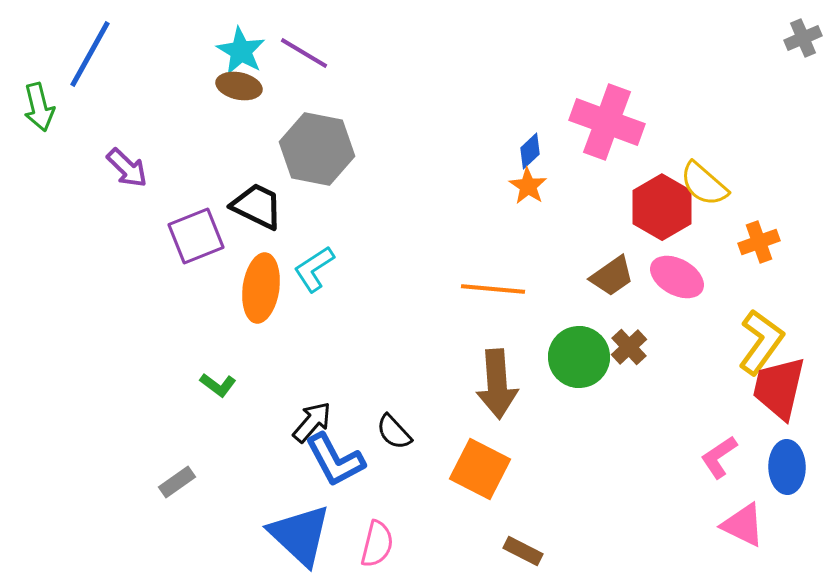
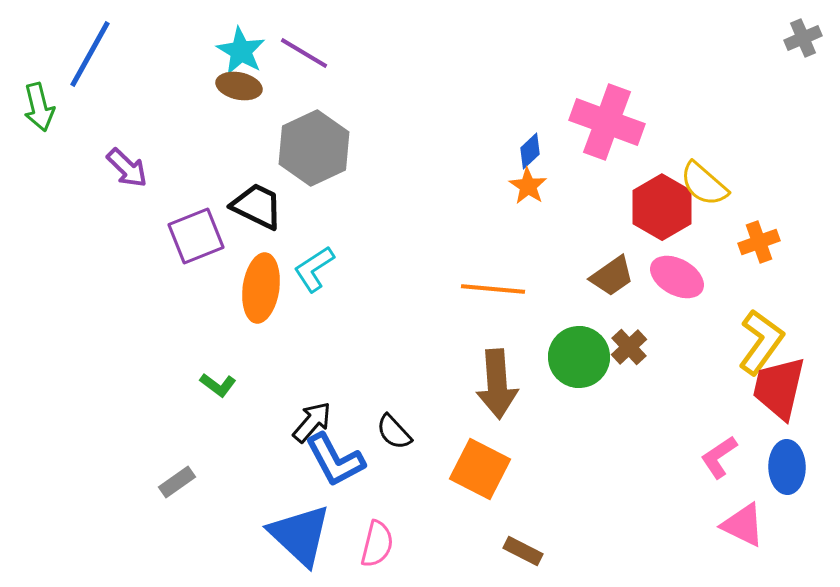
gray hexagon: moved 3 px left, 1 px up; rotated 24 degrees clockwise
